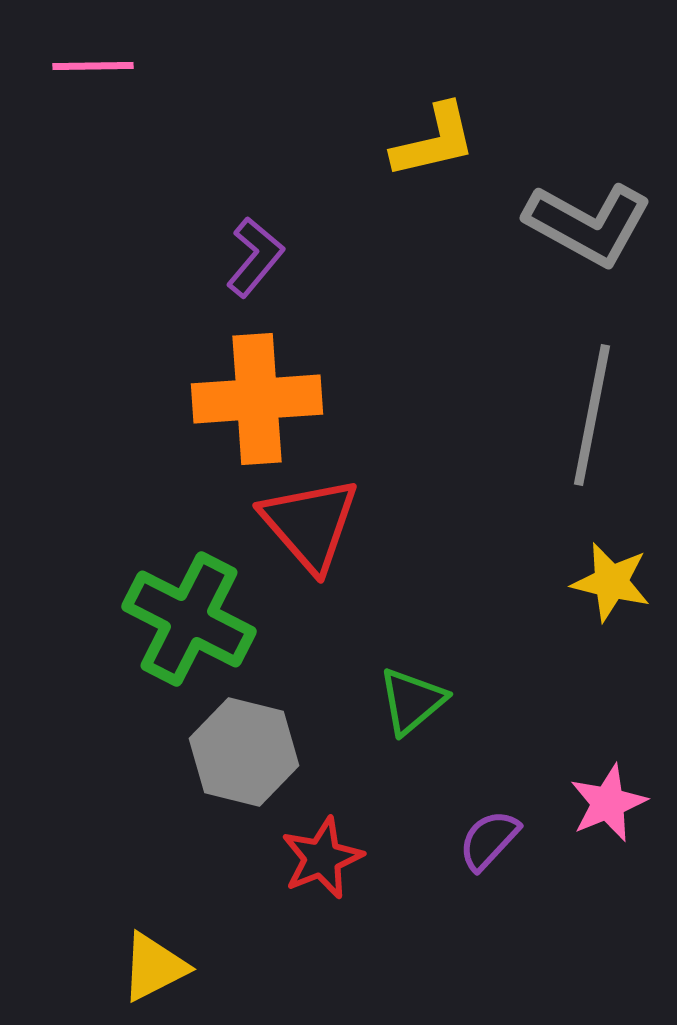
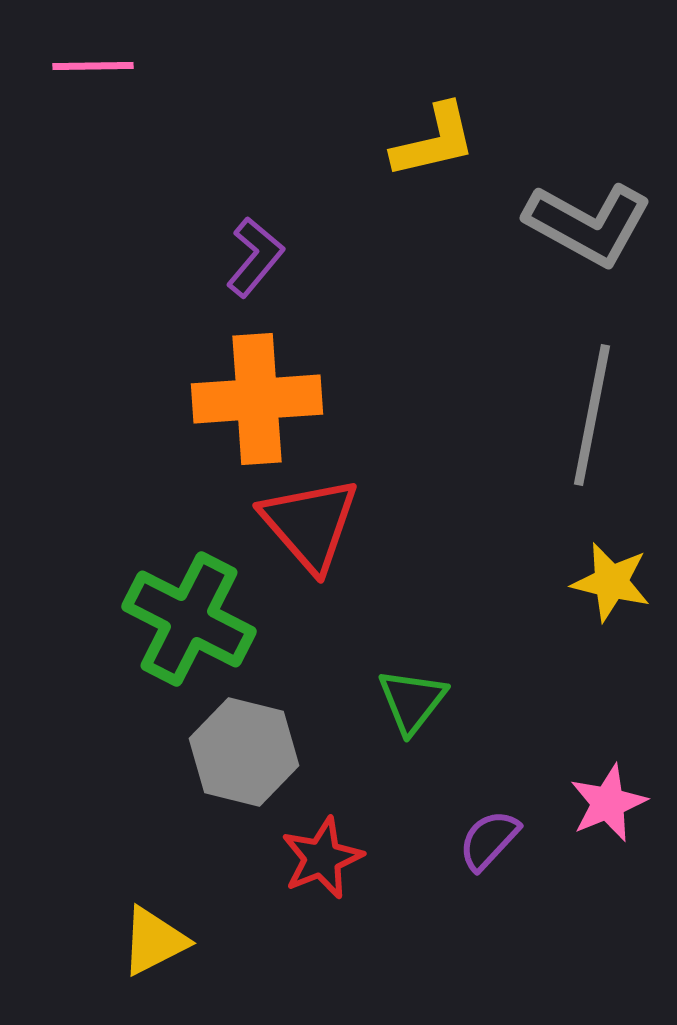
green triangle: rotated 12 degrees counterclockwise
yellow triangle: moved 26 px up
